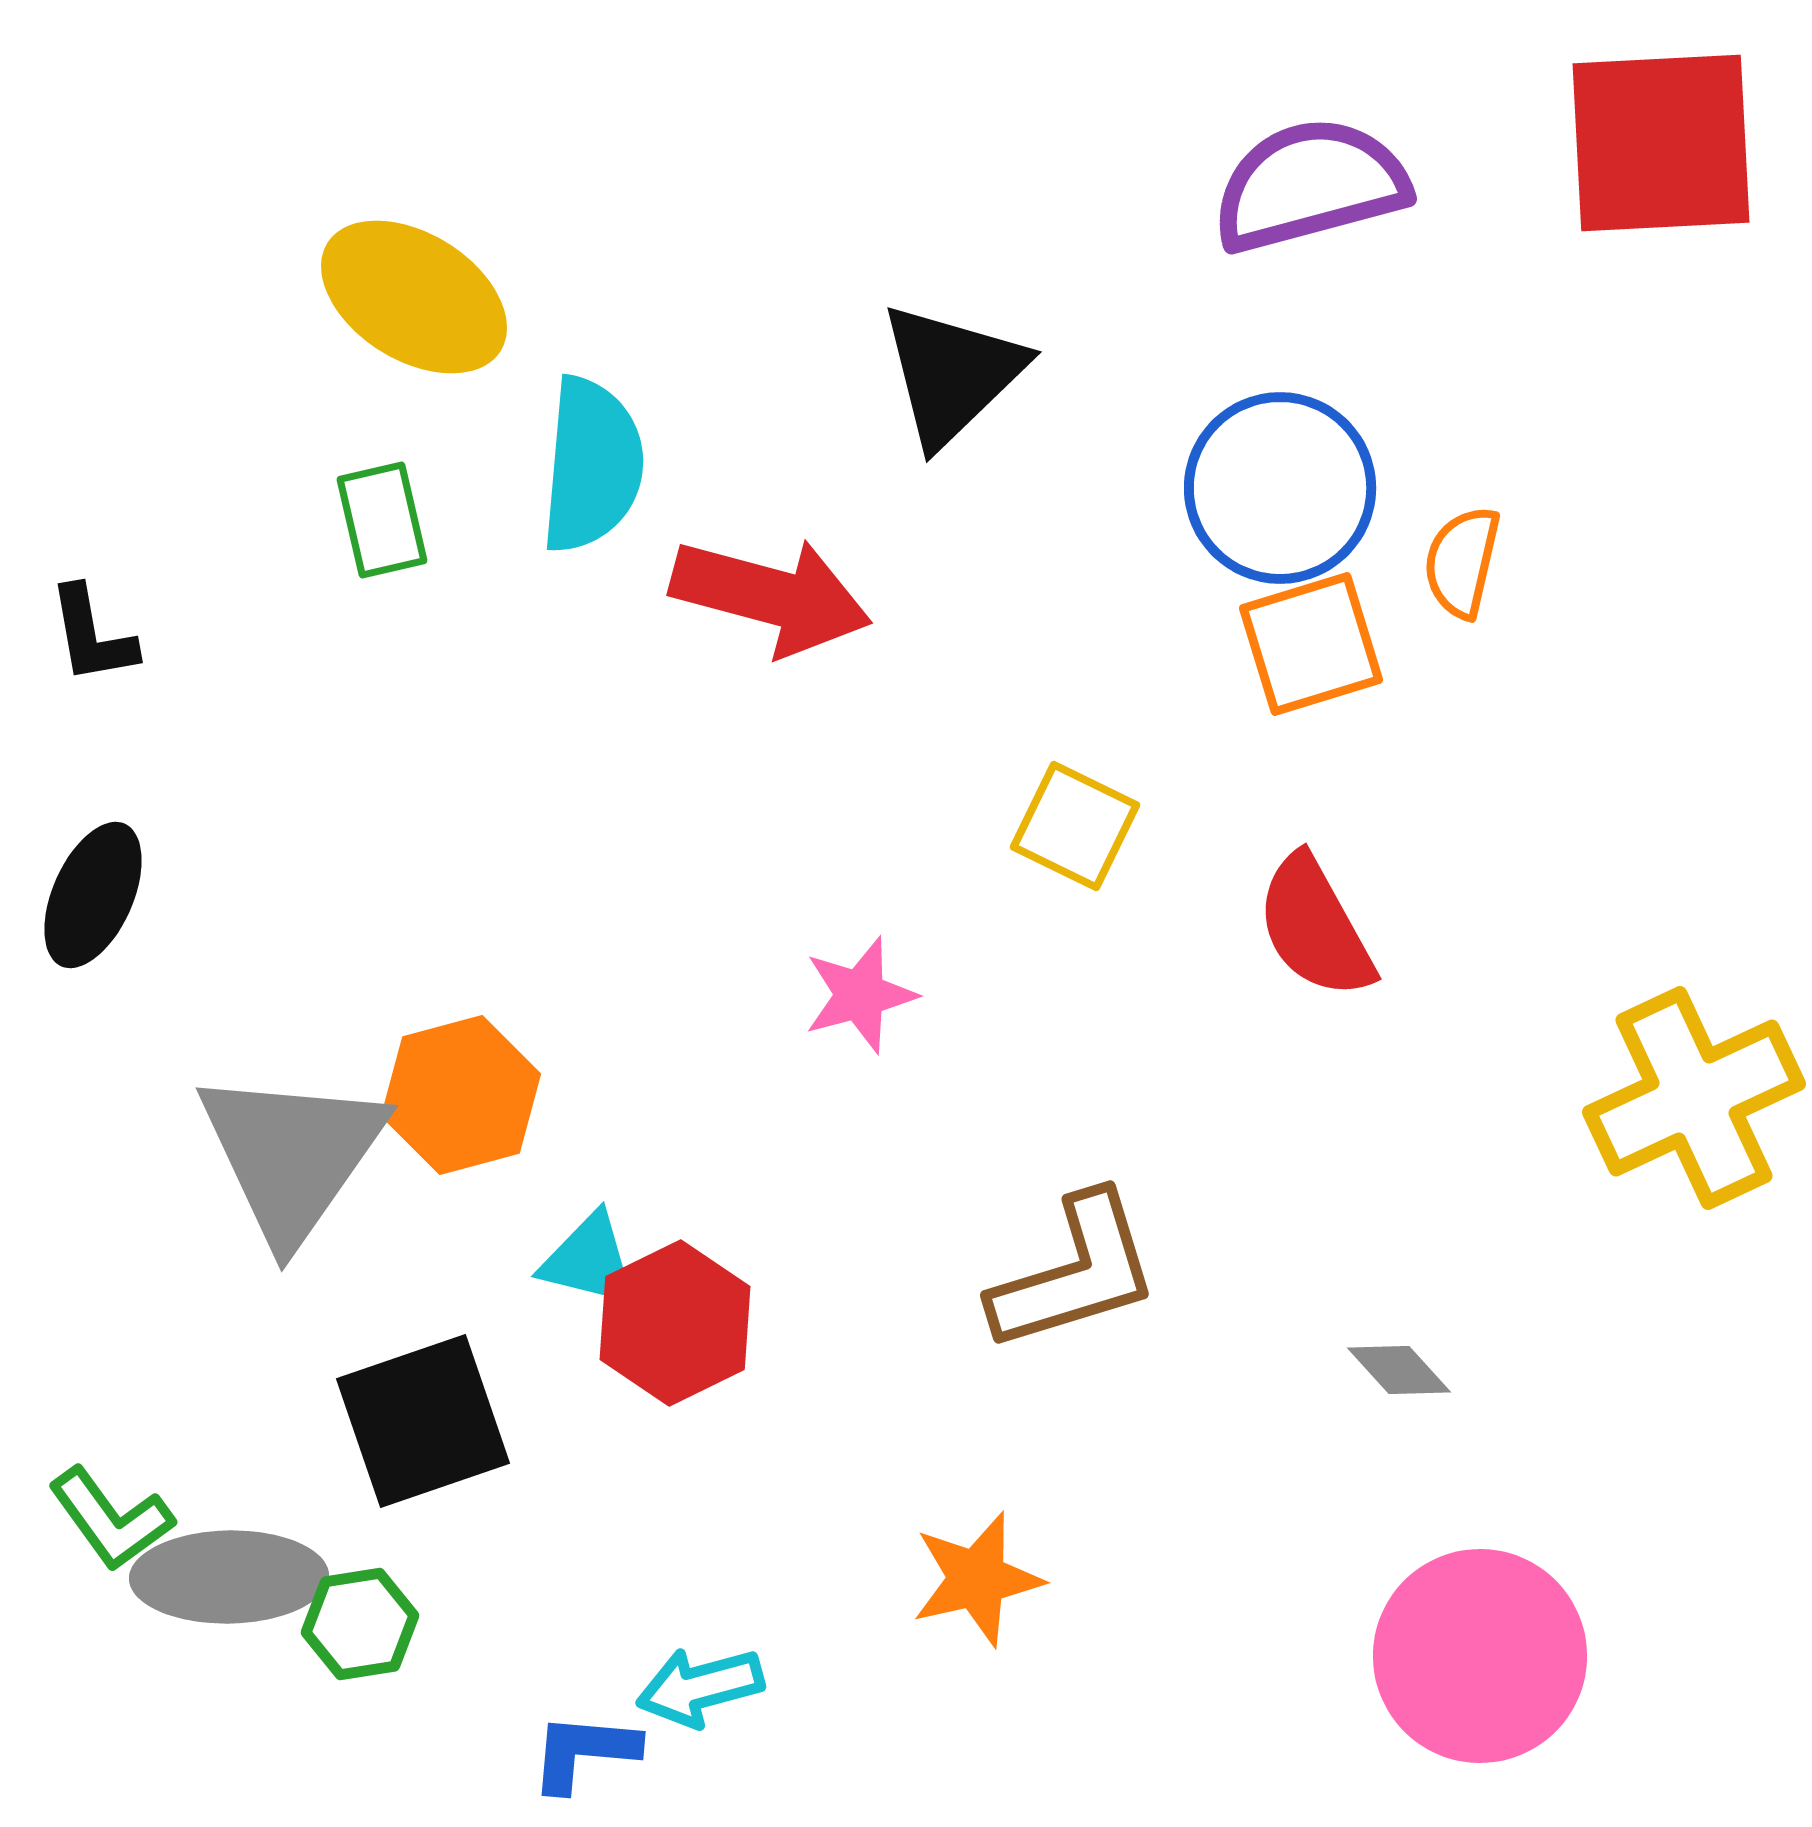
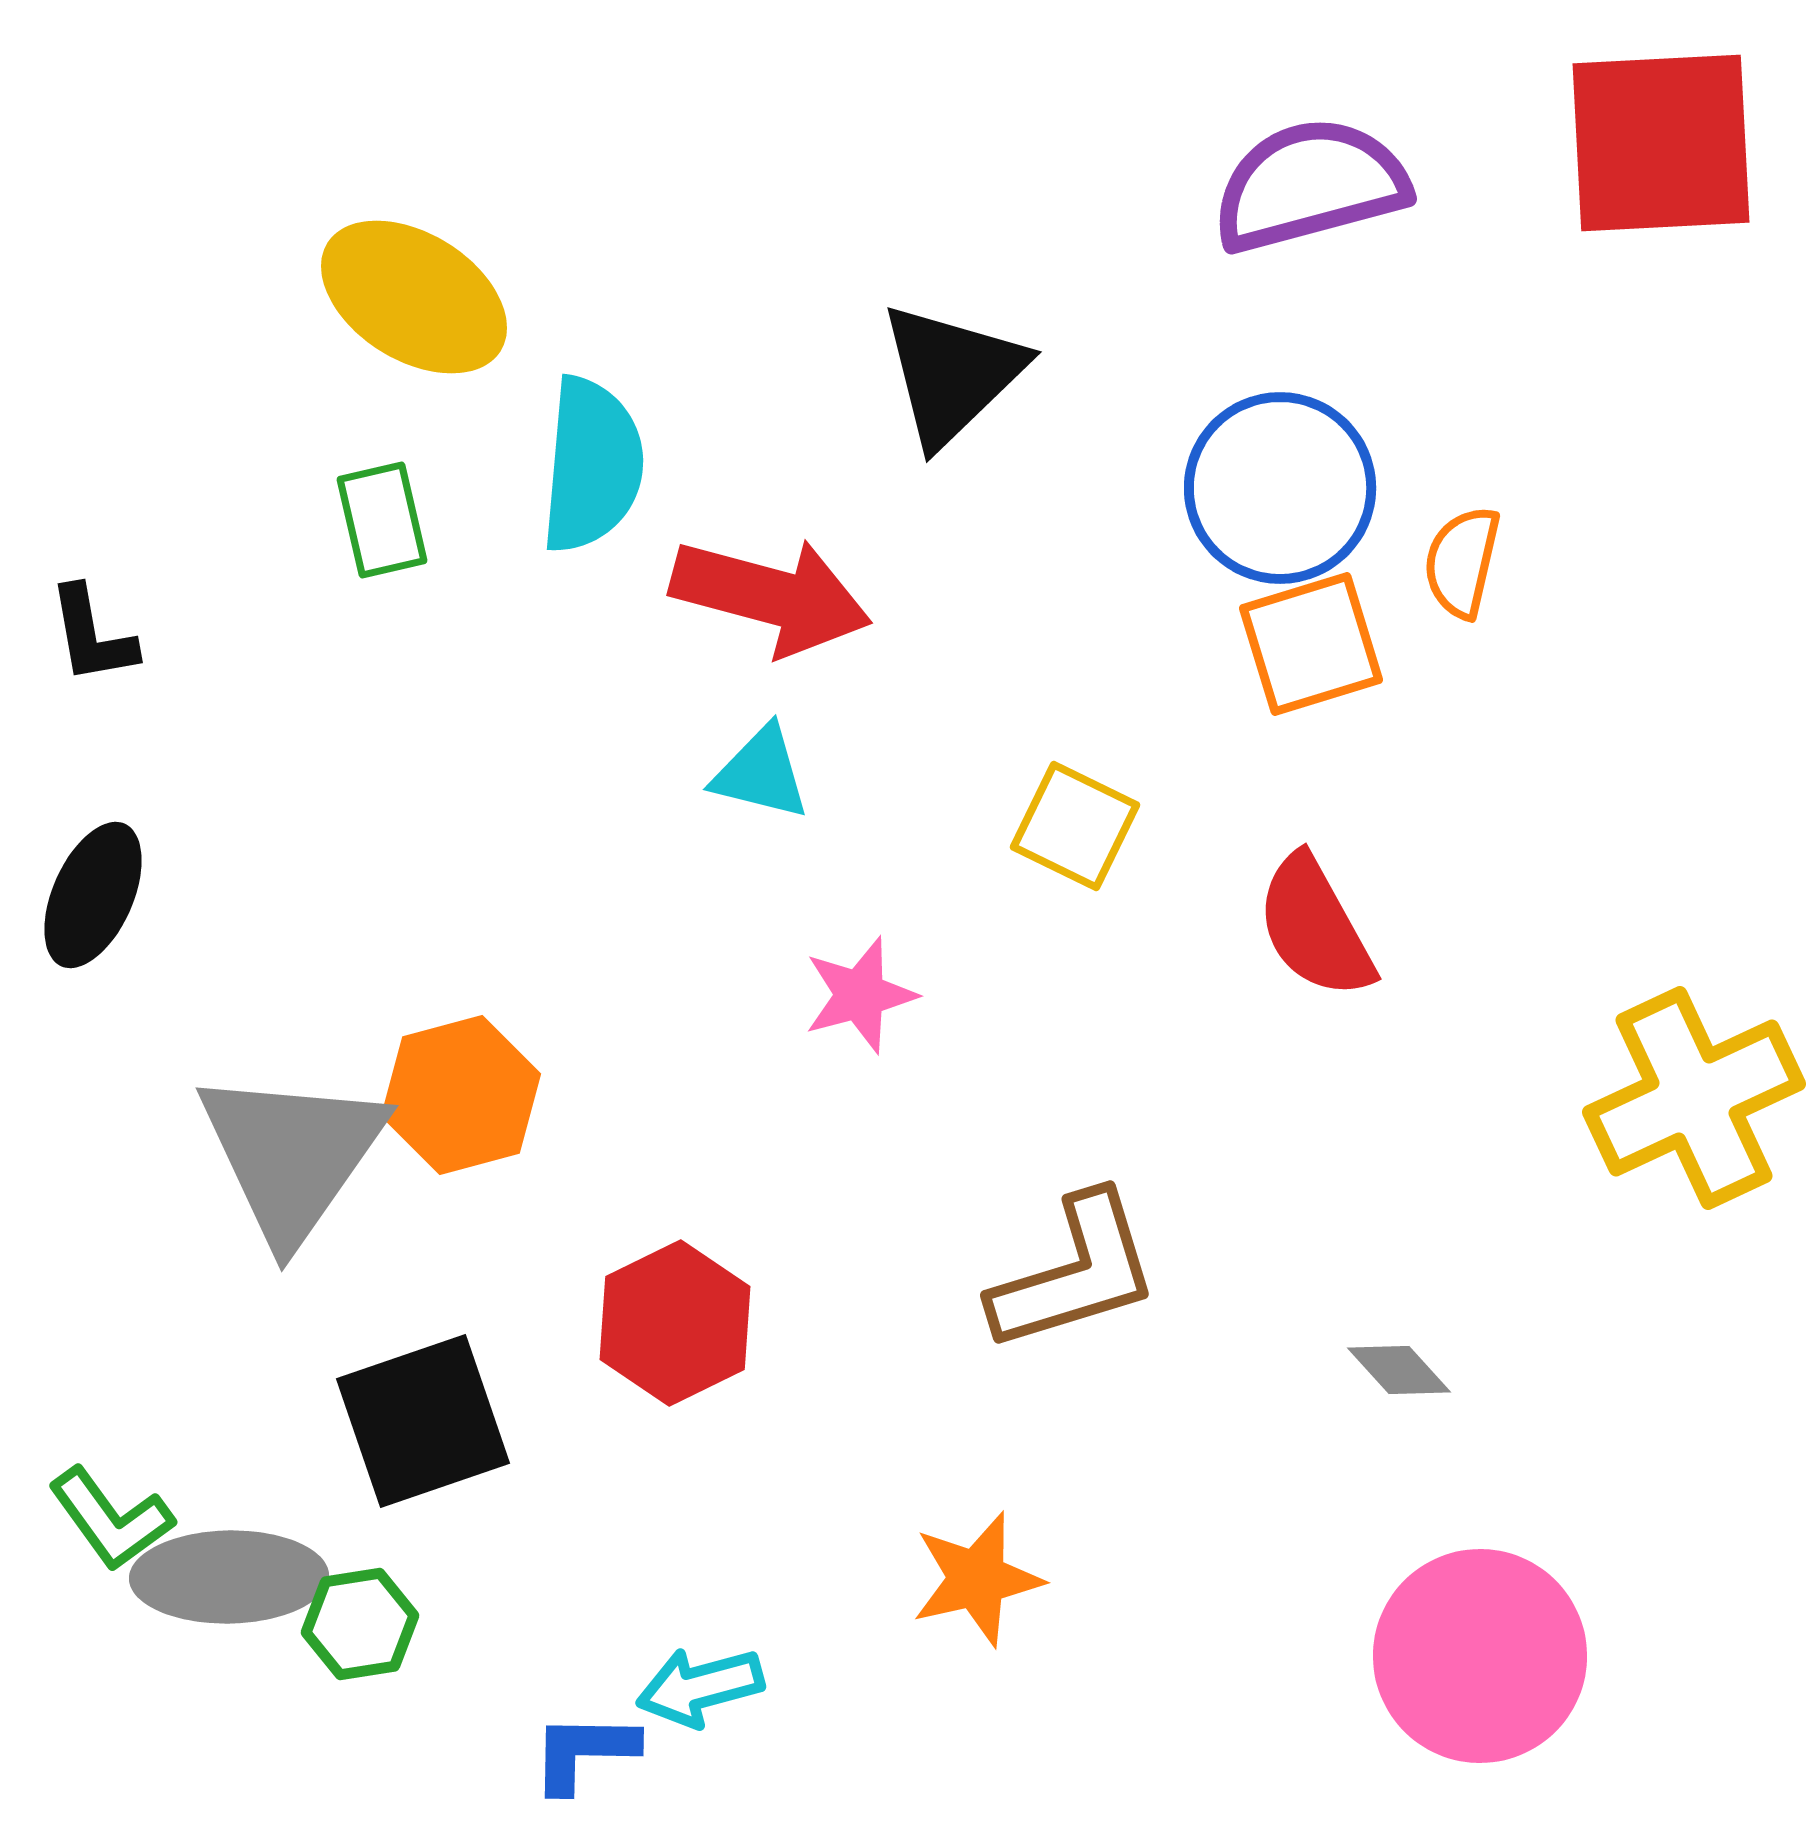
cyan triangle: moved 172 px right, 487 px up
blue L-shape: rotated 4 degrees counterclockwise
